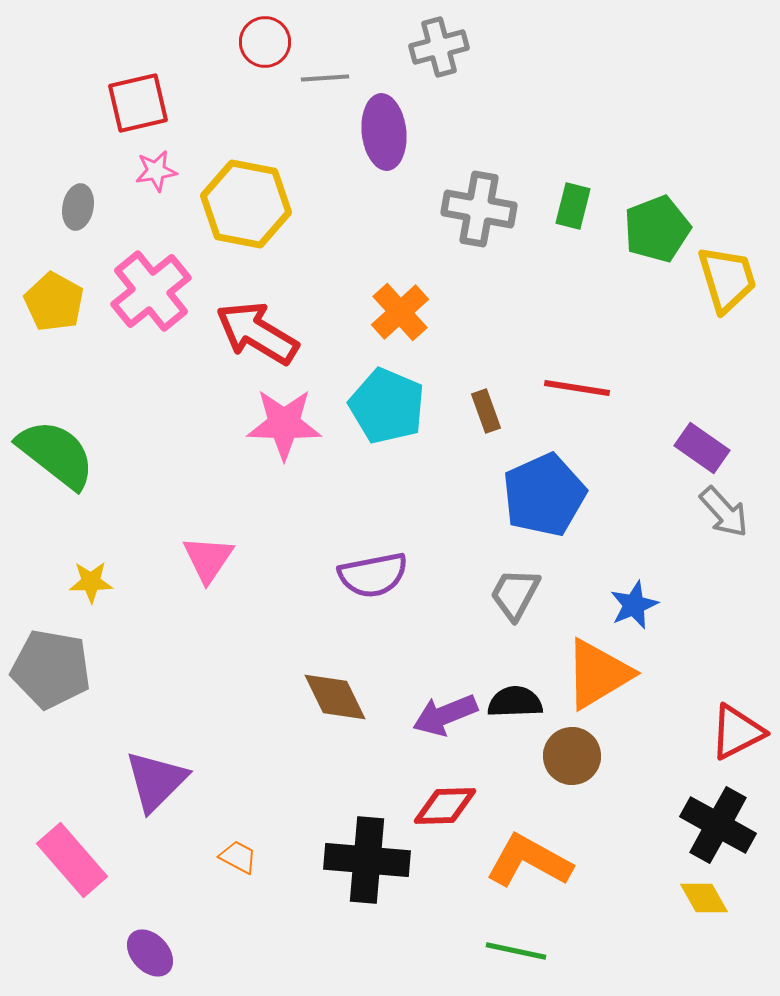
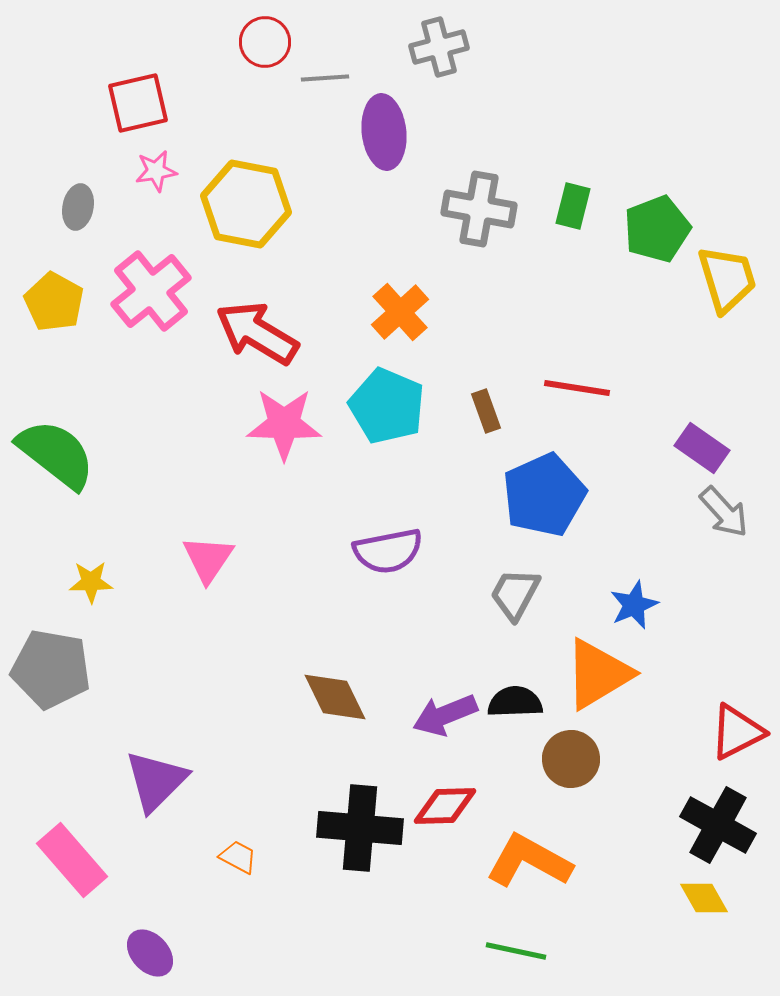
purple semicircle at (373, 575): moved 15 px right, 24 px up
brown circle at (572, 756): moved 1 px left, 3 px down
black cross at (367, 860): moved 7 px left, 32 px up
